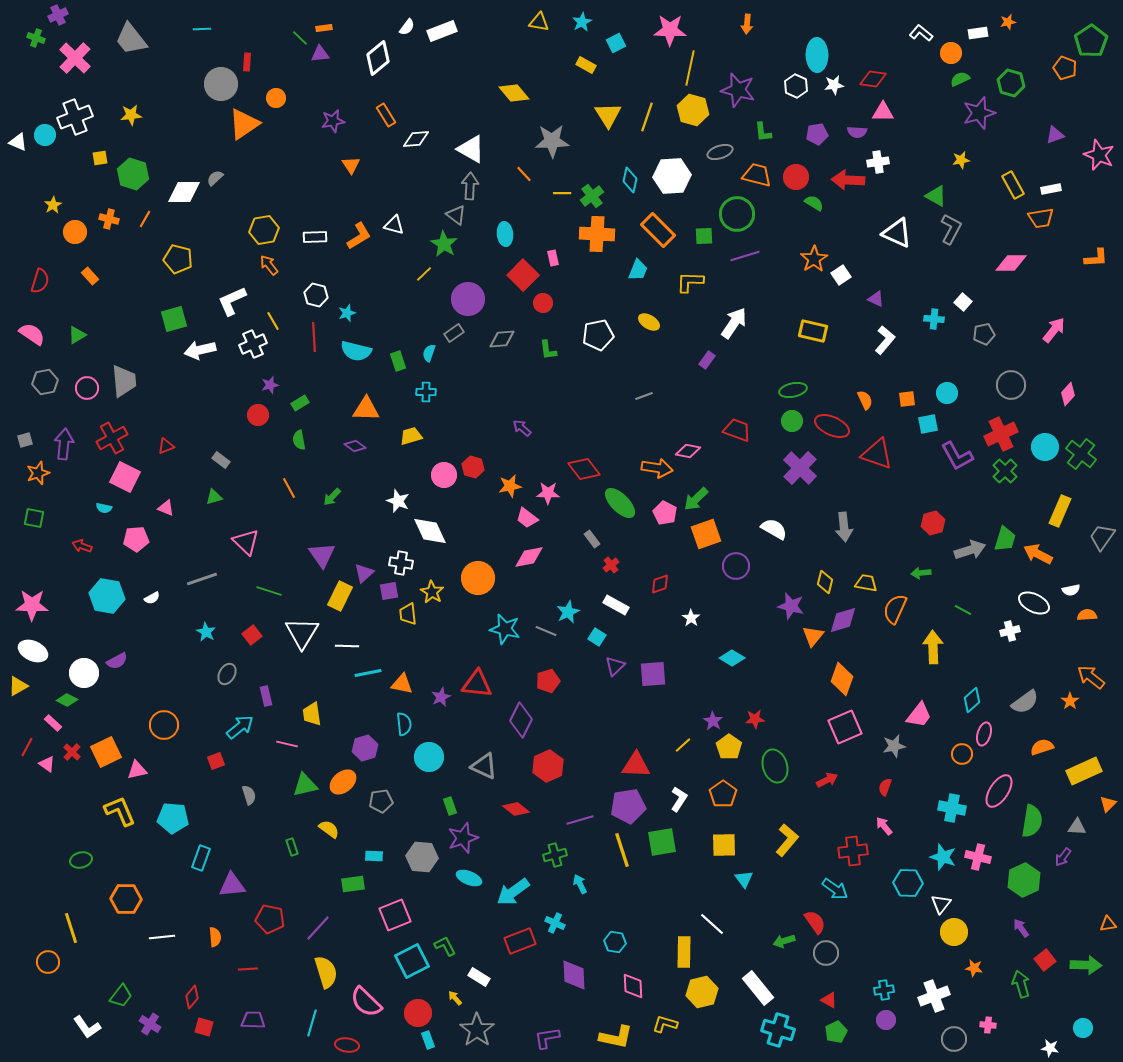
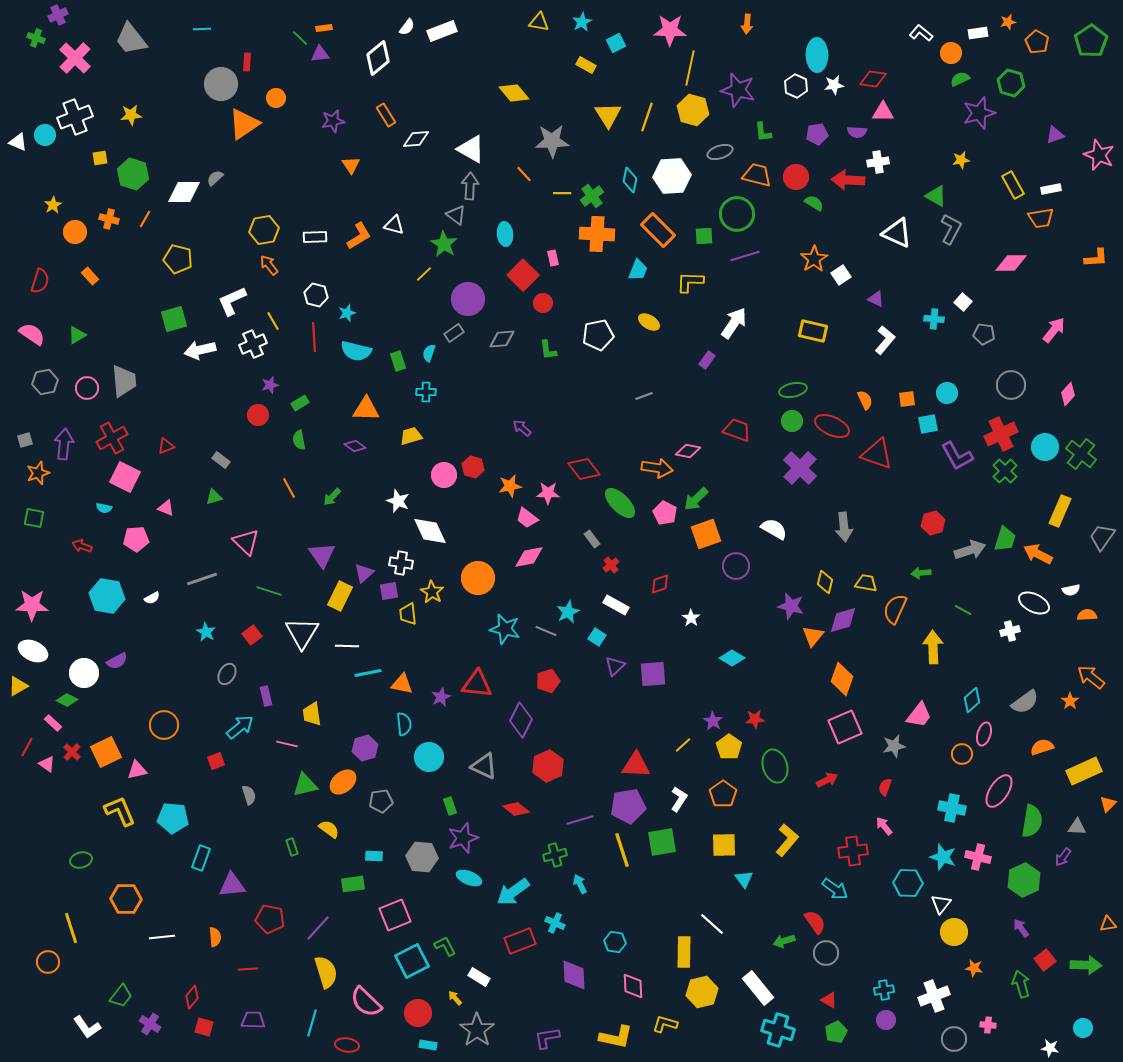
orange pentagon at (1065, 68): moved 28 px left, 26 px up; rotated 10 degrees clockwise
gray pentagon at (984, 334): rotated 20 degrees clockwise
cyan rectangle at (428, 1040): moved 5 px down; rotated 60 degrees counterclockwise
